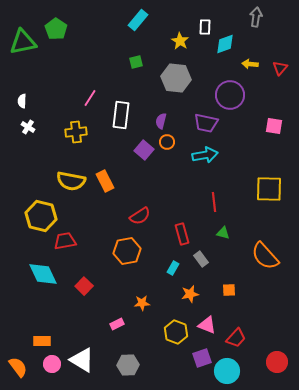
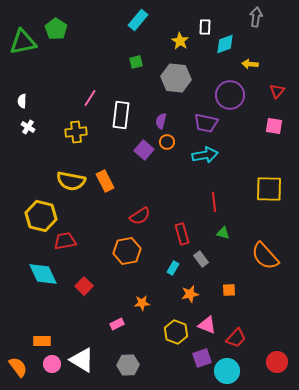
red triangle at (280, 68): moved 3 px left, 23 px down
